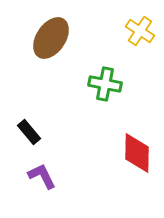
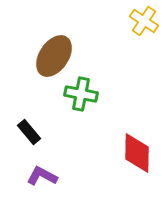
yellow cross: moved 4 px right, 10 px up
brown ellipse: moved 3 px right, 18 px down
green cross: moved 24 px left, 10 px down
purple L-shape: rotated 36 degrees counterclockwise
